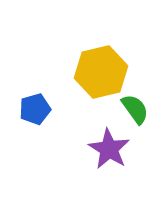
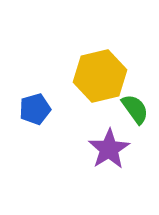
yellow hexagon: moved 1 px left, 4 px down
purple star: rotated 9 degrees clockwise
